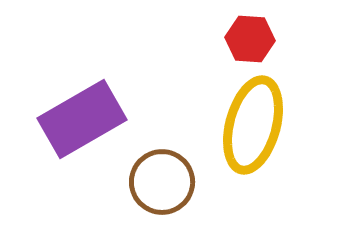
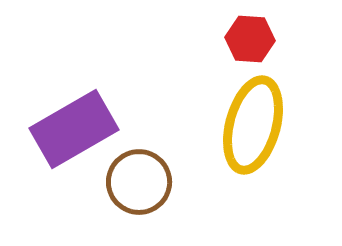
purple rectangle: moved 8 px left, 10 px down
brown circle: moved 23 px left
